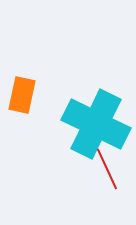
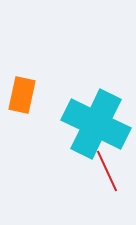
red line: moved 2 px down
